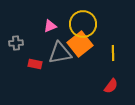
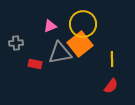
yellow line: moved 1 px left, 6 px down
